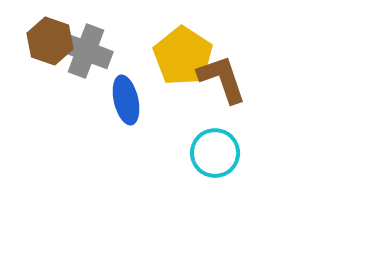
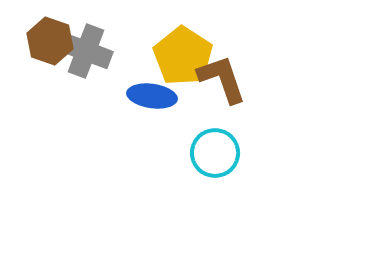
blue ellipse: moved 26 px right, 4 px up; rotated 69 degrees counterclockwise
